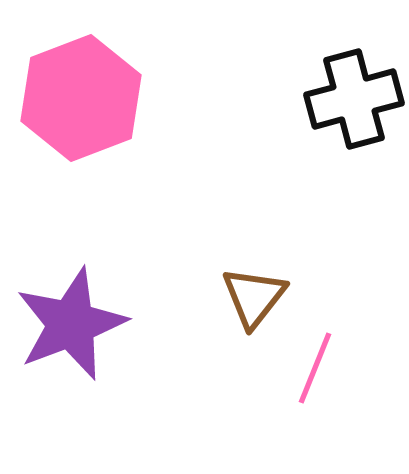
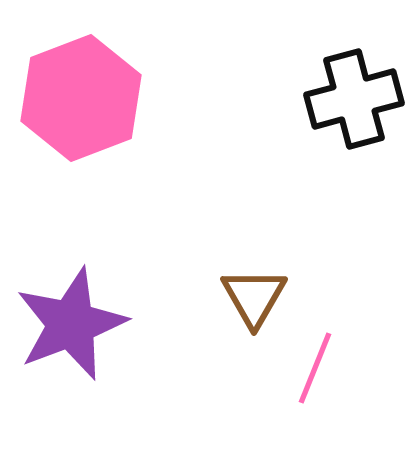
brown triangle: rotated 8 degrees counterclockwise
